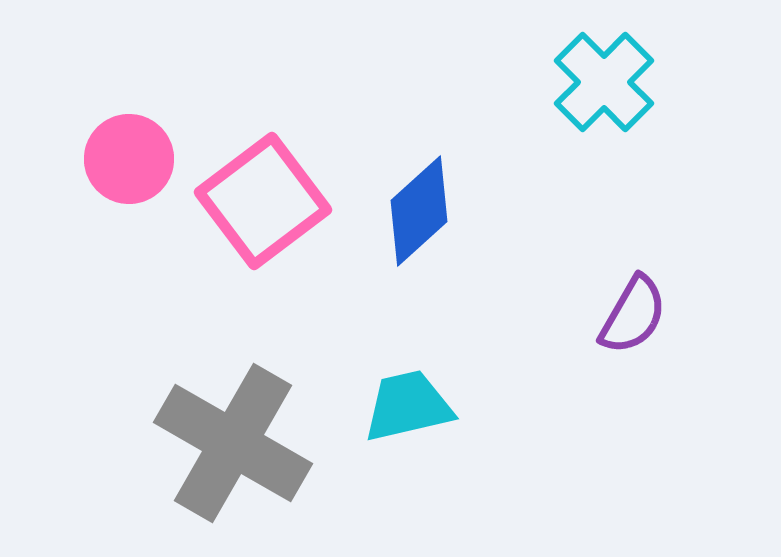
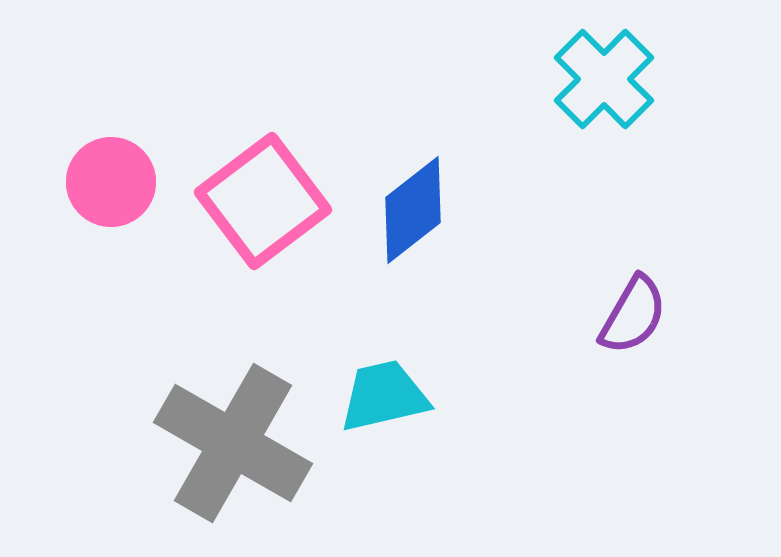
cyan cross: moved 3 px up
pink circle: moved 18 px left, 23 px down
blue diamond: moved 6 px left, 1 px up; rotated 4 degrees clockwise
cyan trapezoid: moved 24 px left, 10 px up
